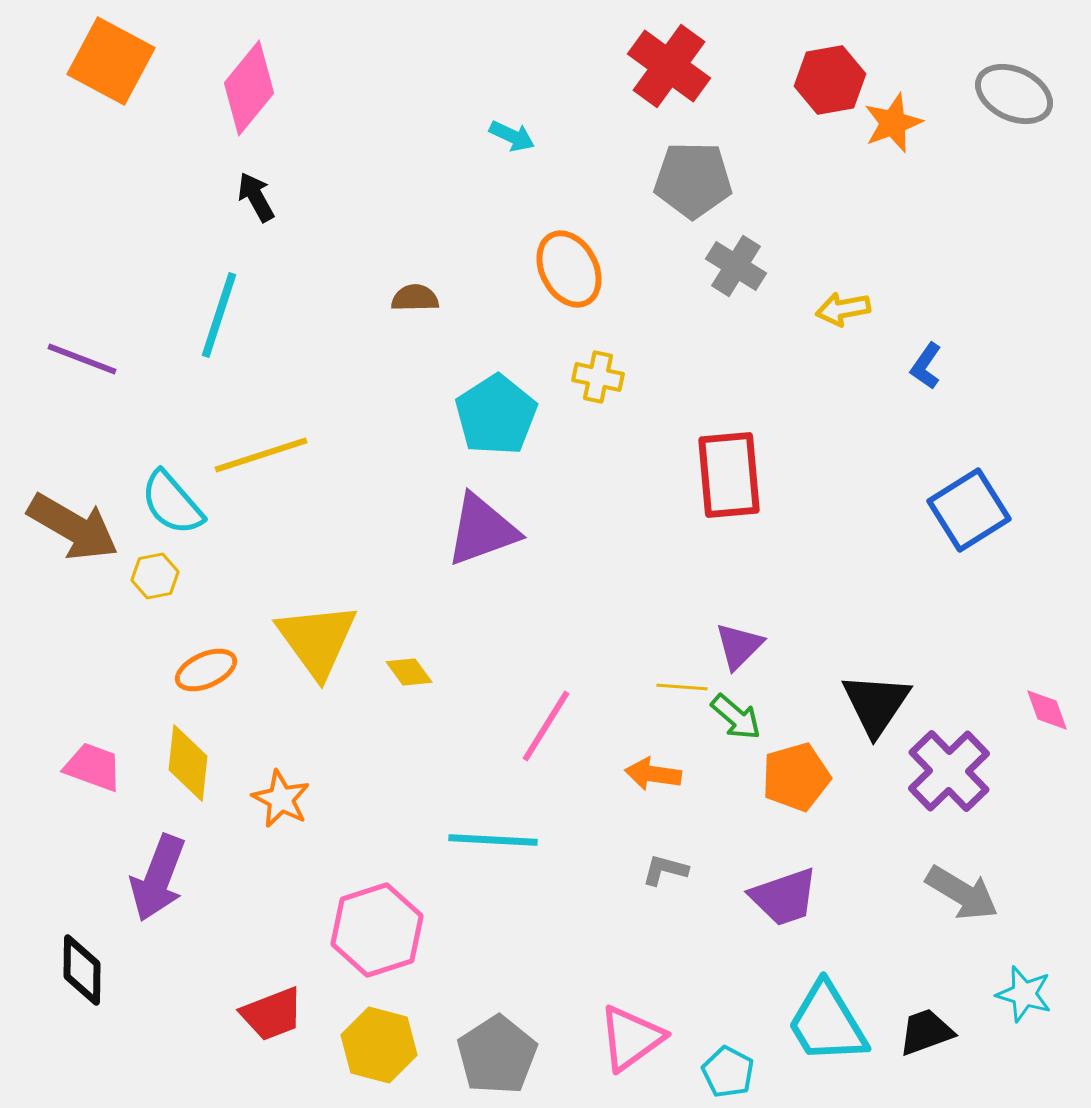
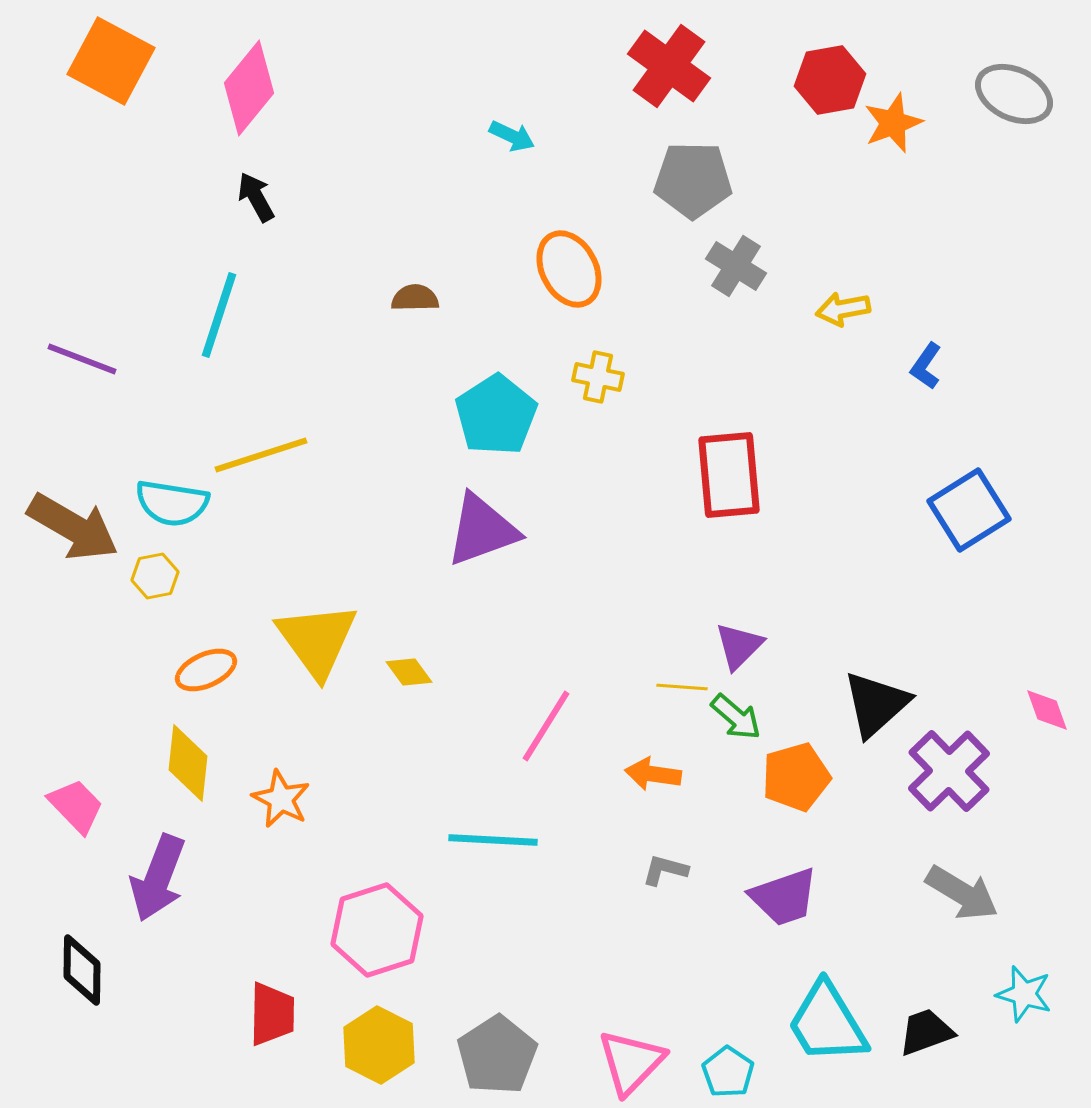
cyan semicircle at (172, 503): rotated 40 degrees counterclockwise
black triangle at (876, 704): rotated 14 degrees clockwise
pink trapezoid at (93, 767): moved 17 px left, 39 px down; rotated 26 degrees clockwise
red trapezoid at (272, 1014): rotated 68 degrees counterclockwise
pink triangle at (631, 1038): moved 24 px down; rotated 10 degrees counterclockwise
yellow hexagon at (379, 1045): rotated 12 degrees clockwise
cyan pentagon at (728, 1072): rotated 6 degrees clockwise
